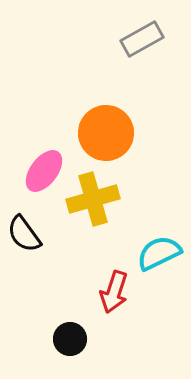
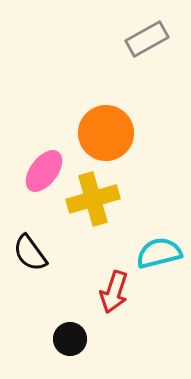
gray rectangle: moved 5 px right
black semicircle: moved 6 px right, 19 px down
cyan semicircle: rotated 12 degrees clockwise
